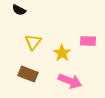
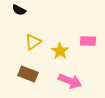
yellow triangle: rotated 18 degrees clockwise
yellow star: moved 2 px left, 2 px up
